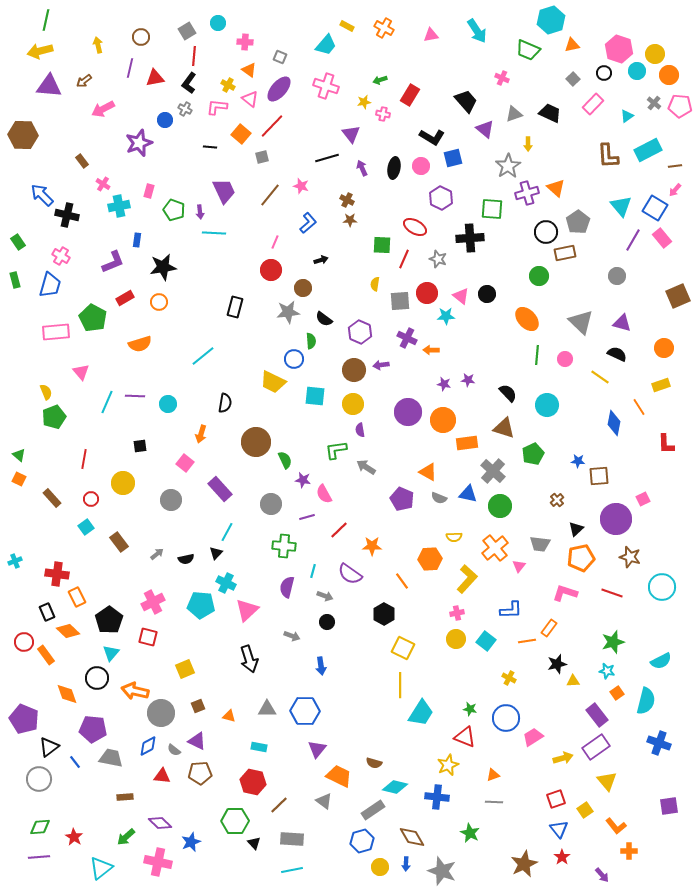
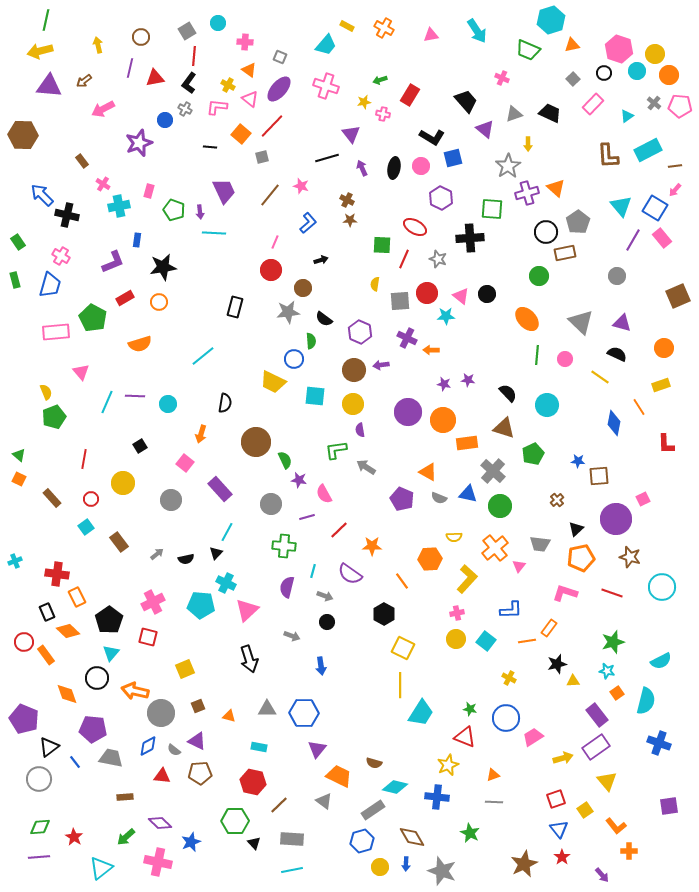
black square at (140, 446): rotated 24 degrees counterclockwise
purple star at (303, 480): moved 4 px left
blue hexagon at (305, 711): moved 1 px left, 2 px down
